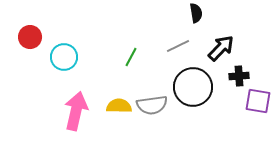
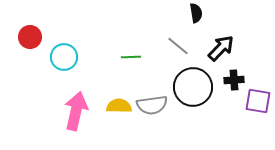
gray line: rotated 65 degrees clockwise
green line: rotated 60 degrees clockwise
black cross: moved 5 px left, 4 px down
